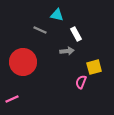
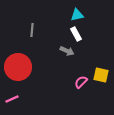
cyan triangle: moved 20 px right; rotated 24 degrees counterclockwise
gray line: moved 8 px left; rotated 72 degrees clockwise
gray arrow: rotated 32 degrees clockwise
red circle: moved 5 px left, 5 px down
yellow square: moved 7 px right, 8 px down; rotated 28 degrees clockwise
pink semicircle: rotated 24 degrees clockwise
